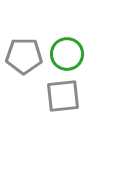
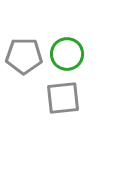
gray square: moved 2 px down
